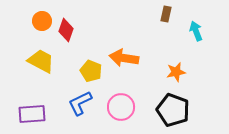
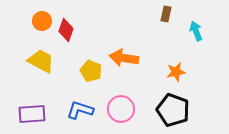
blue L-shape: moved 7 px down; rotated 44 degrees clockwise
pink circle: moved 2 px down
